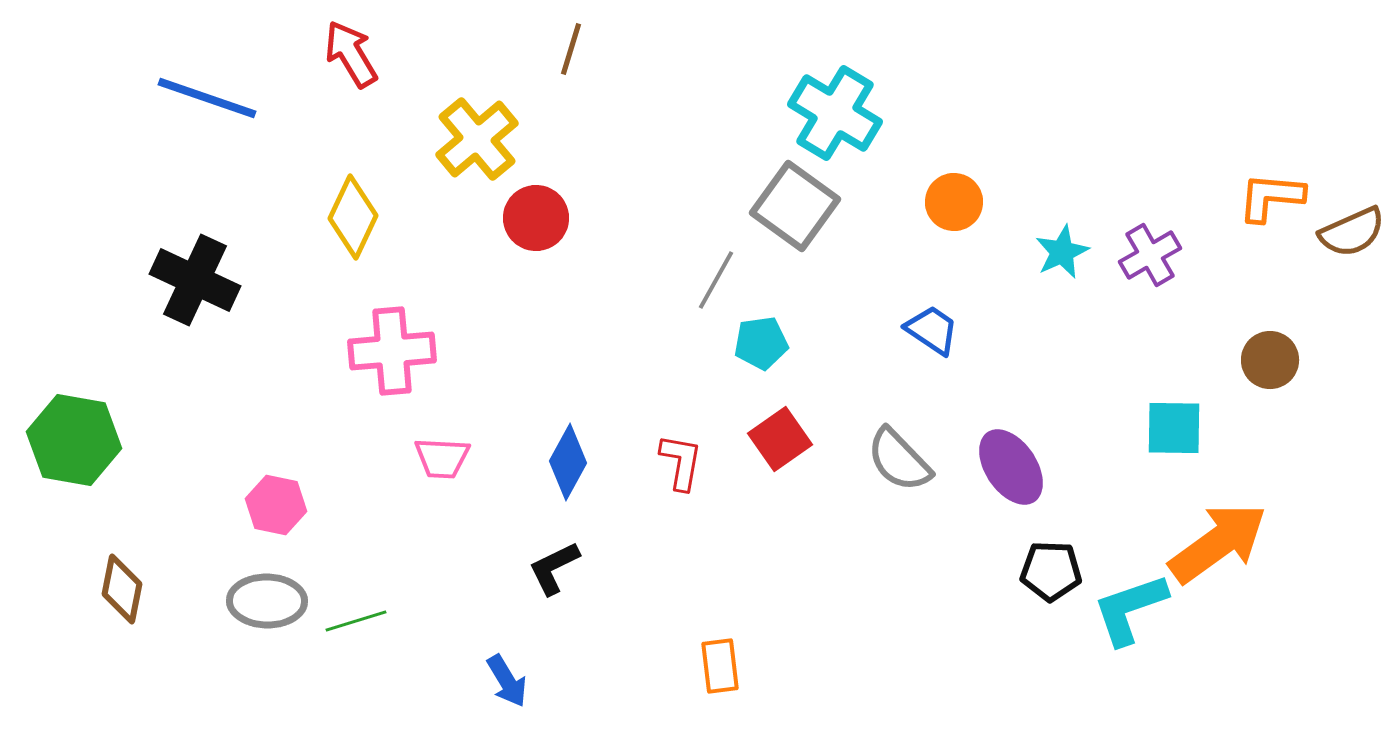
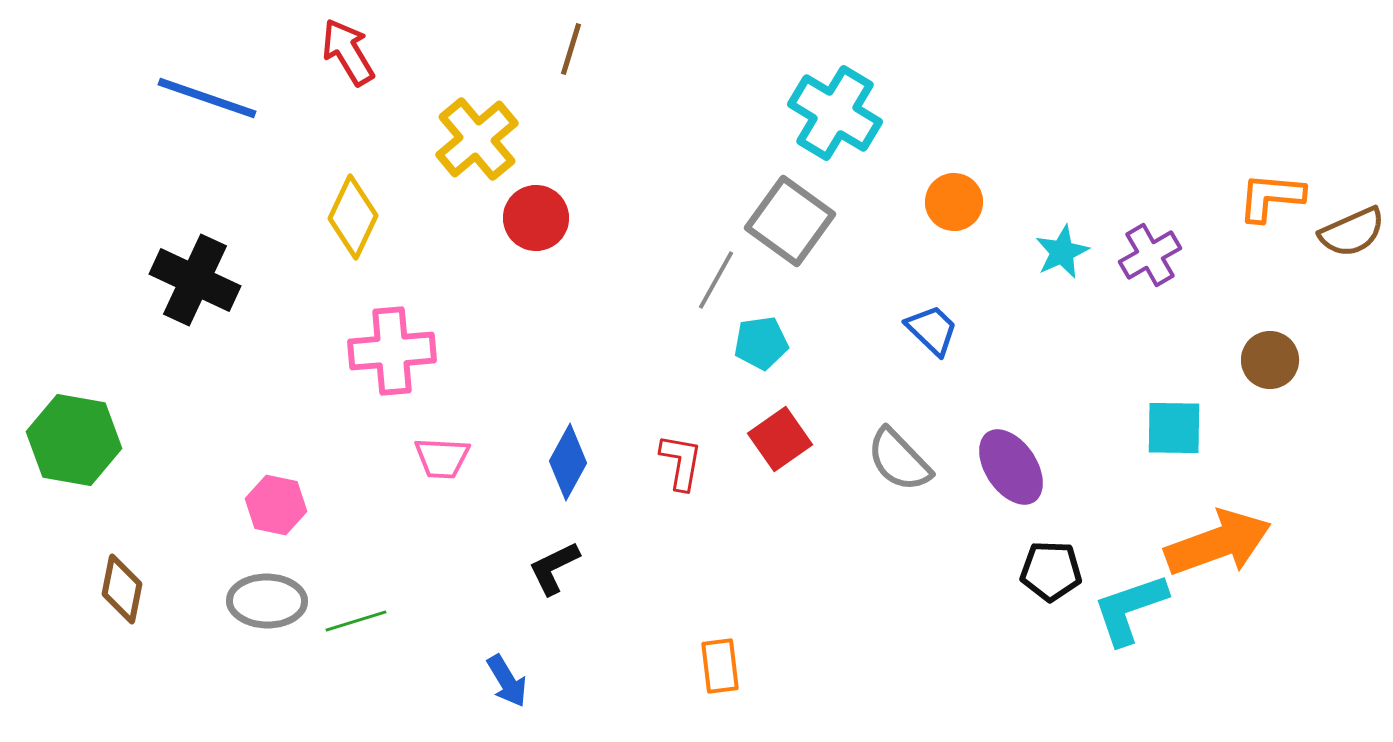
red arrow: moved 3 px left, 2 px up
gray square: moved 5 px left, 15 px down
blue trapezoid: rotated 10 degrees clockwise
orange arrow: rotated 16 degrees clockwise
